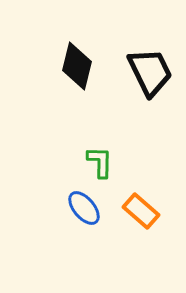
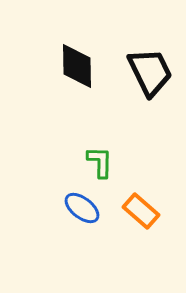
black diamond: rotated 15 degrees counterclockwise
blue ellipse: moved 2 px left; rotated 12 degrees counterclockwise
